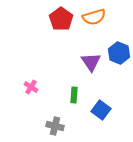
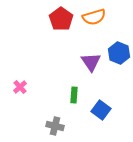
pink cross: moved 11 px left; rotated 16 degrees clockwise
